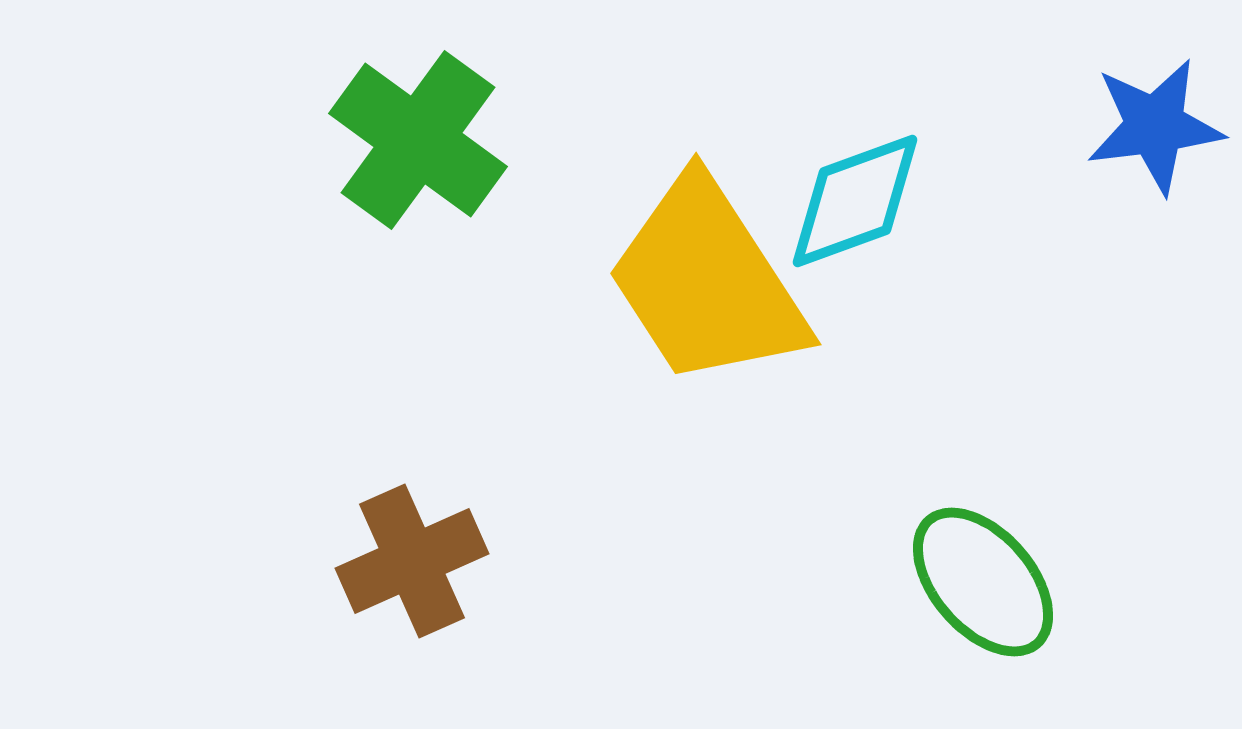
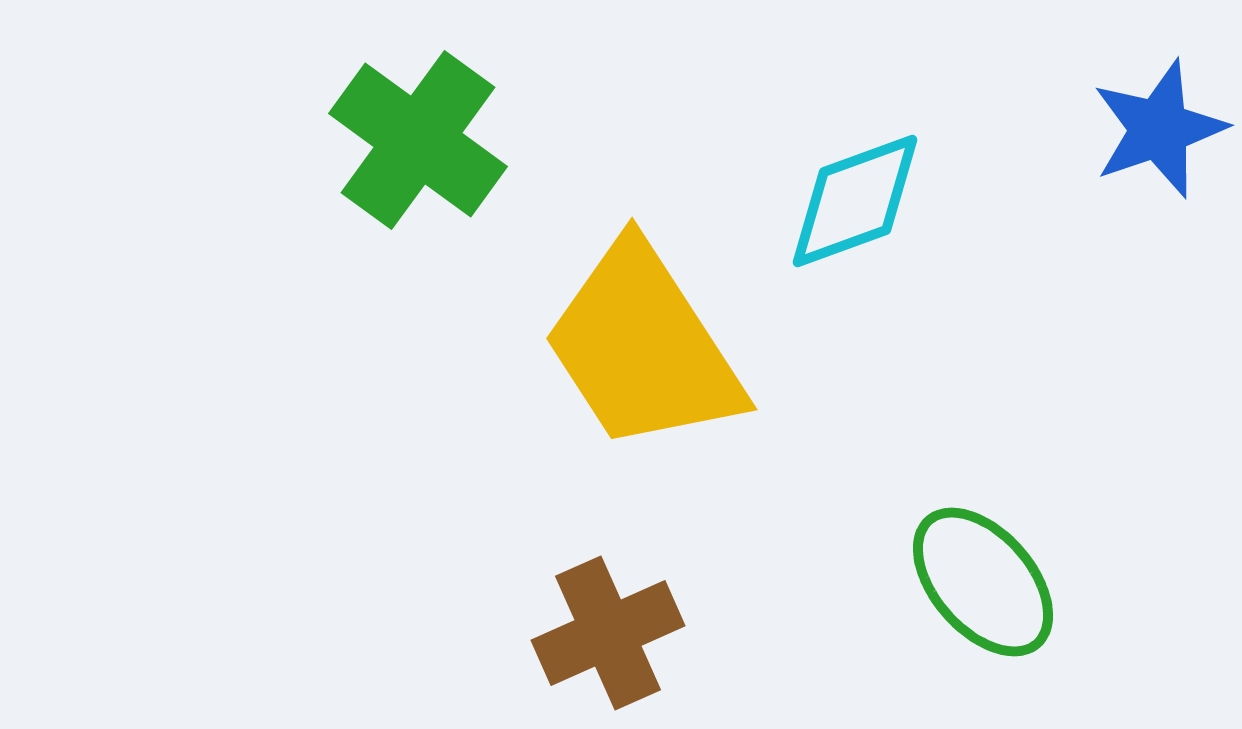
blue star: moved 4 px right, 3 px down; rotated 12 degrees counterclockwise
yellow trapezoid: moved 64 px left, 65 px down
brown cross: moved 196 px right, 72 px down
